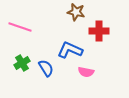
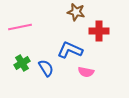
pink line: rotated 30 degrees counterclockwise
